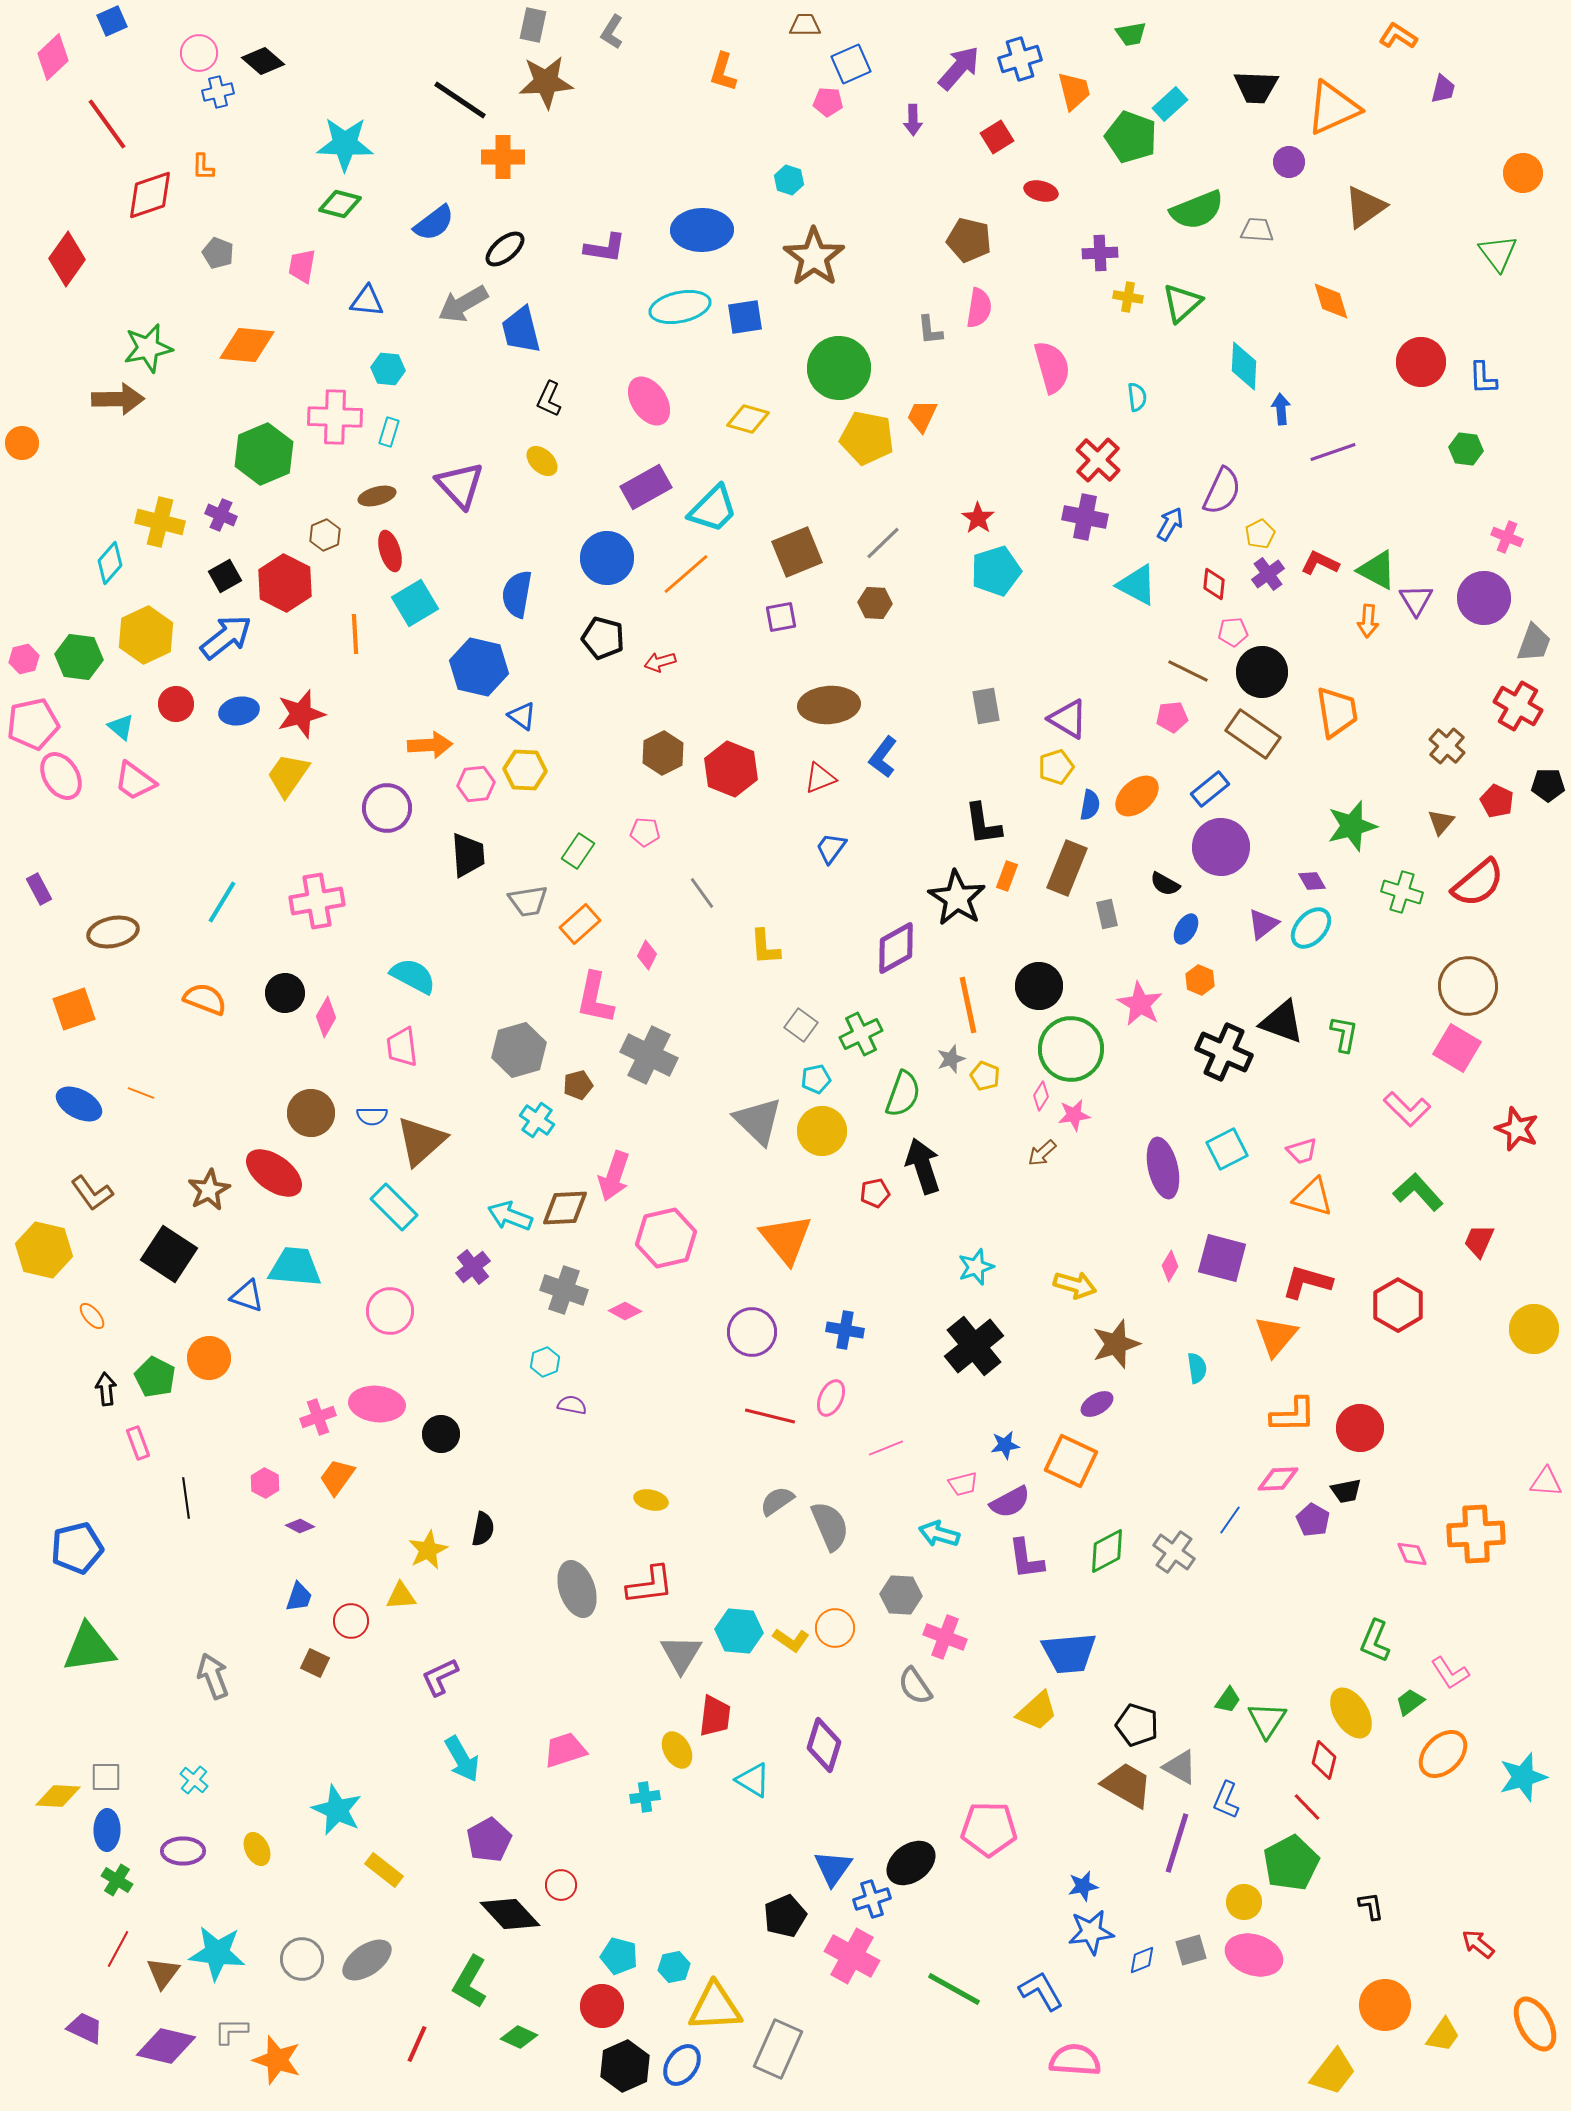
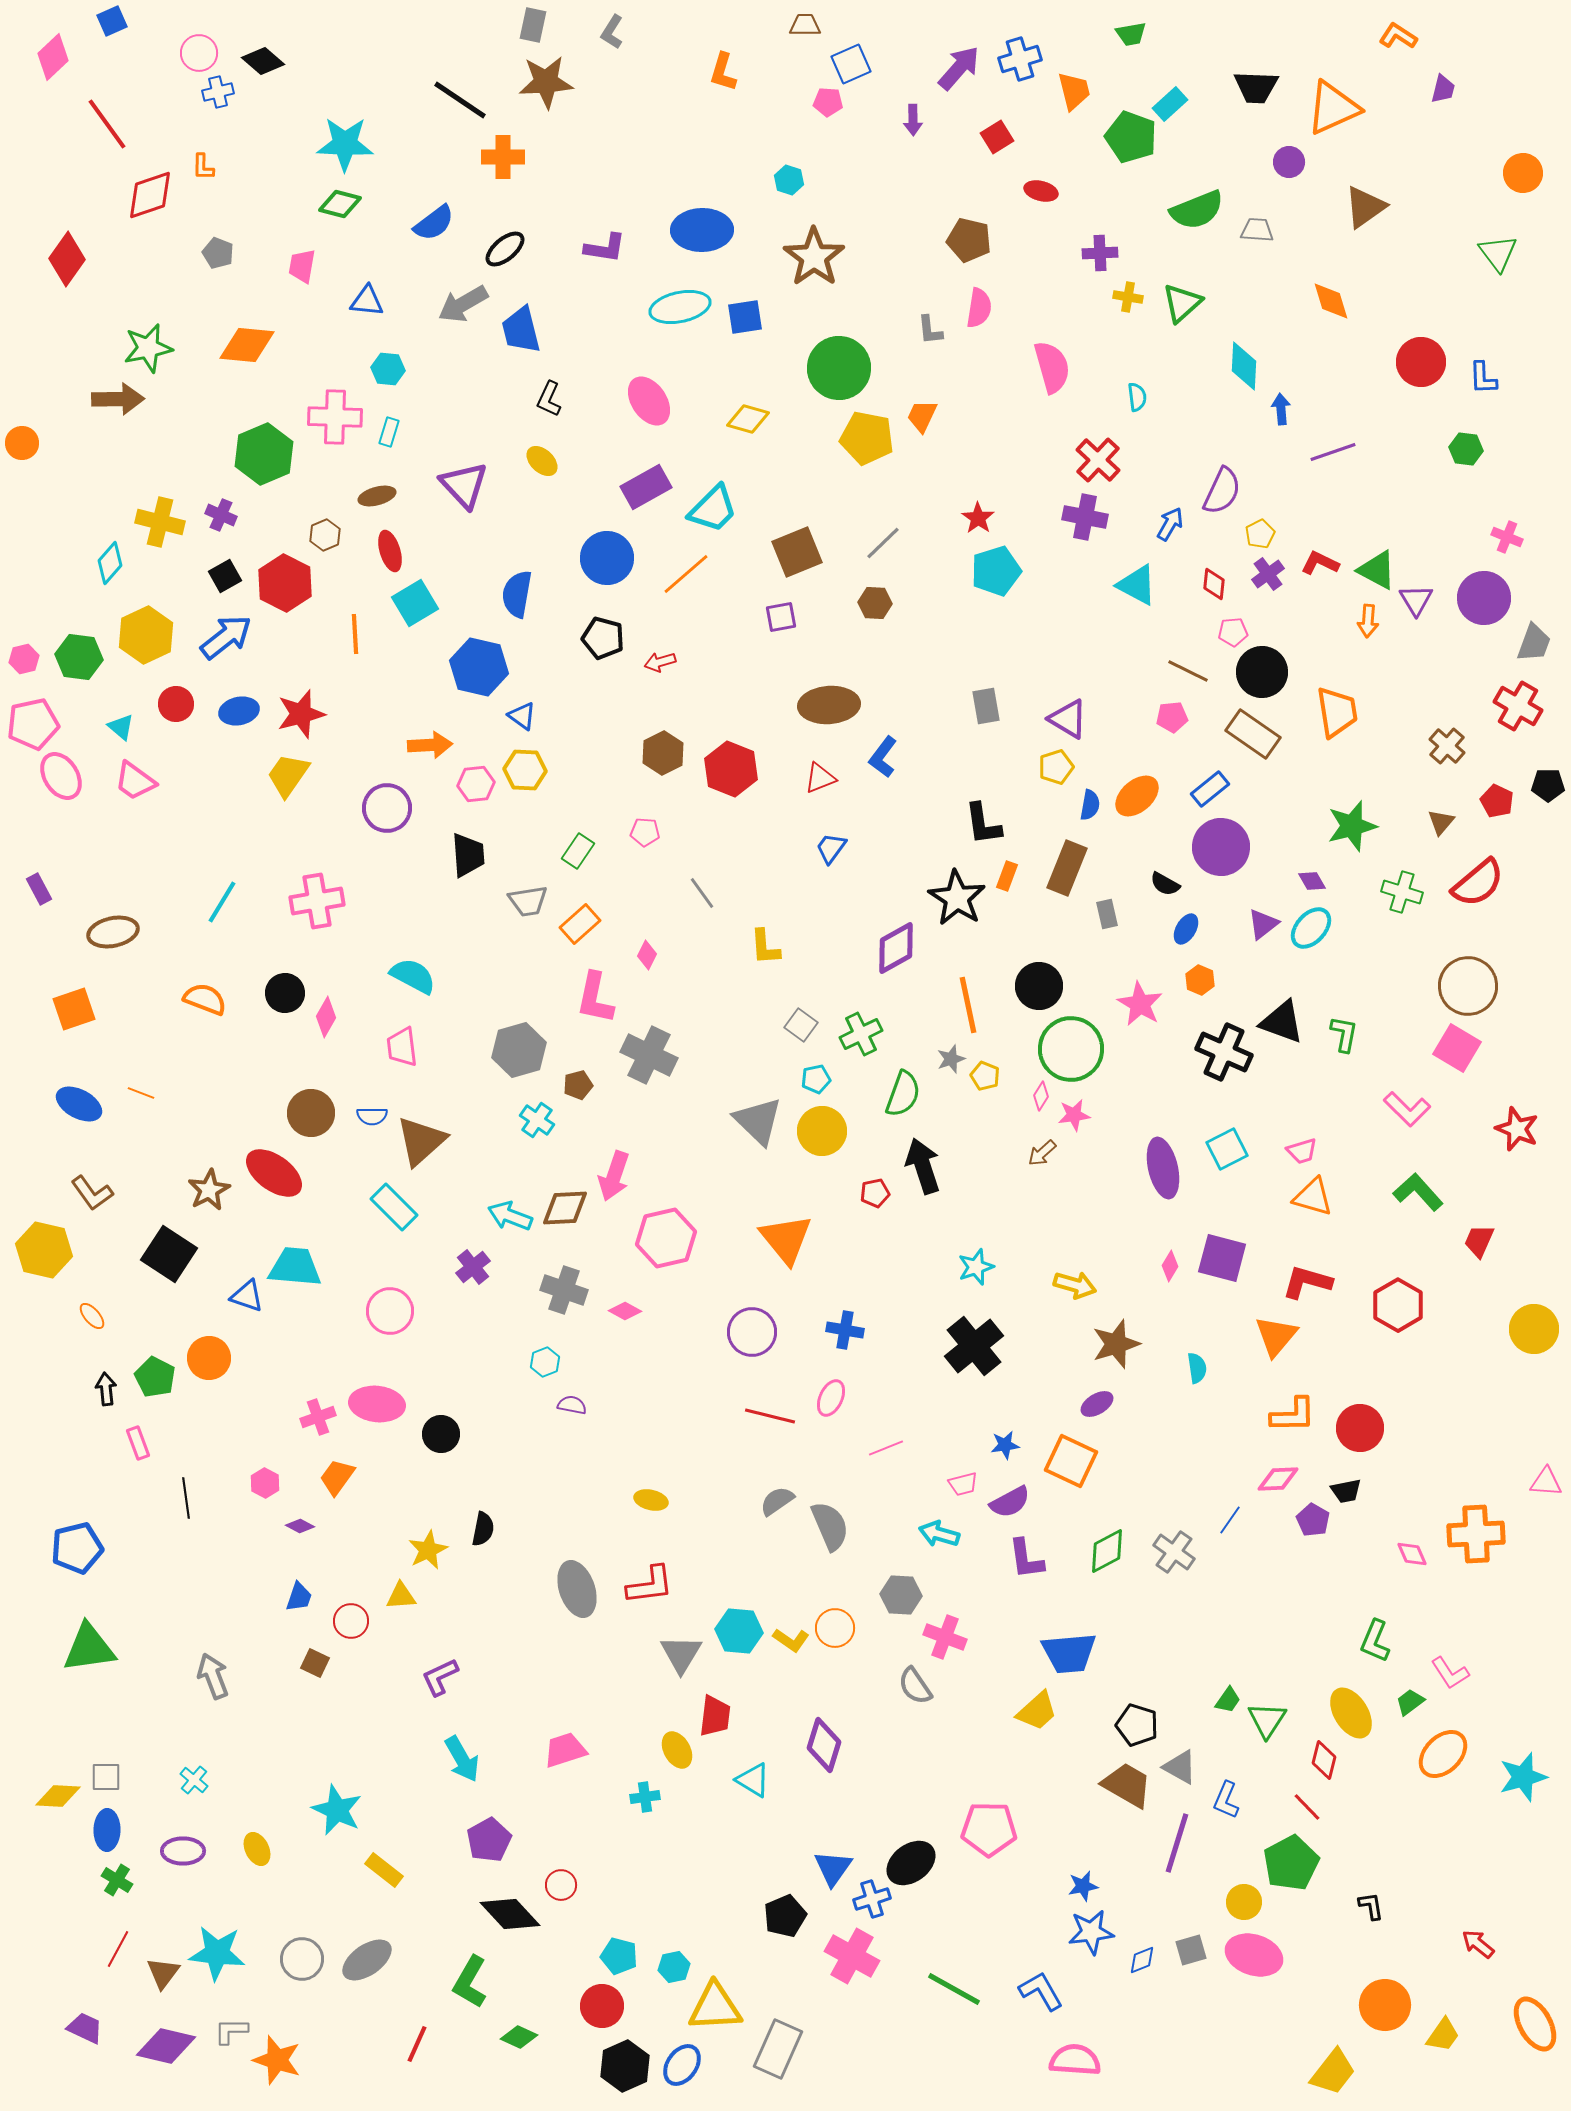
purple triangle at (460, 485): moved 4 px right
